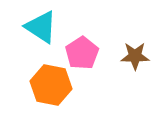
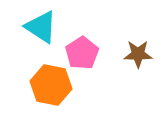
brown star: moved 3 px right, 2 px up
